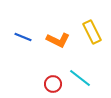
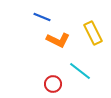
yellow rectangle: moved 1 px right, 1 px down
blue line: moved 19 px right, 20 px up
cyan line: moved 7 px up
